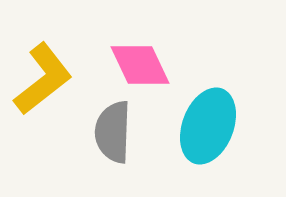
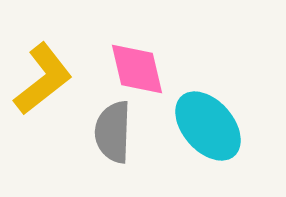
pink diamond: moved 3 px left, 4 px down; rotated 12 degrees clockwise
cyan ellipse: rotated 62 degrees counterclockwise
